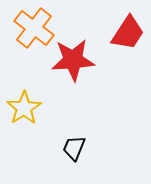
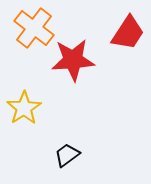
black trapezoid: moved 7 px left, 7 px down; rotated 32 degrees clockwise
